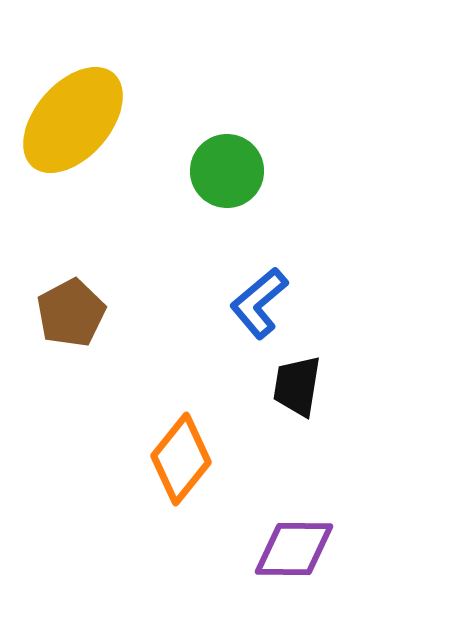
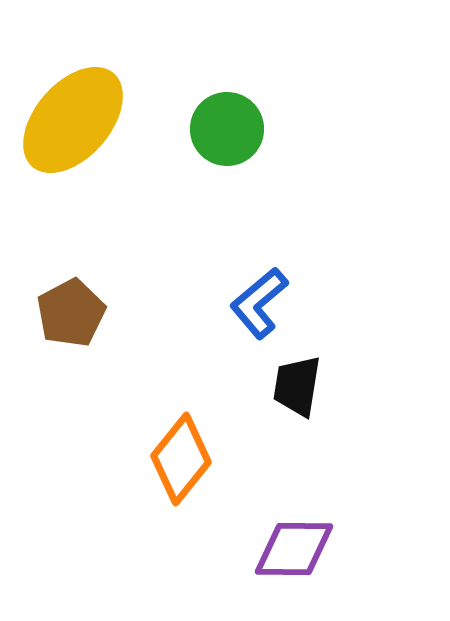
green circle: moved 42 px up
